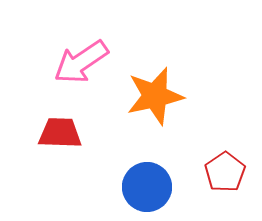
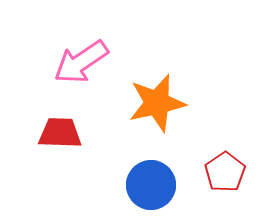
orange star: moved 2 px right, 7 px down
blue circle: moved 4 px right, 2 px up
